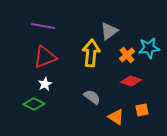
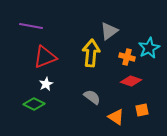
purple line: moved 12 px left
cyan star: rotated 20 degrees counterclockwise
orange cross: moved 2 px down; rotated 35 degrees counterclockwise
white star: moved 1 px right
